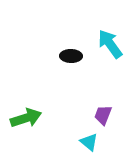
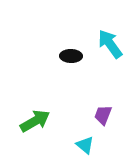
green arrow: moved 9 px right, 3 px down; rotated 12 degrees counterclockwise
cyan triangle: moved 4 px left, 3 px down
